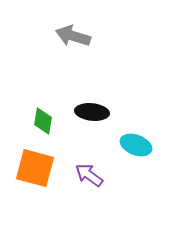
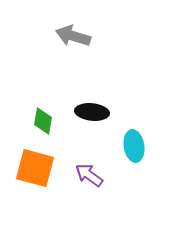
cyan ellipse: moved 2 px left, 1 px down; rotated 60 degrees clockwise
